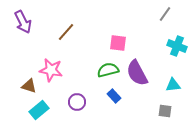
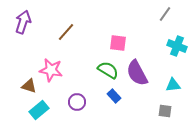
purple arrow: rotated 135 degrees counterclockwise
green semicircle: rotated 45 degrees clockwise
